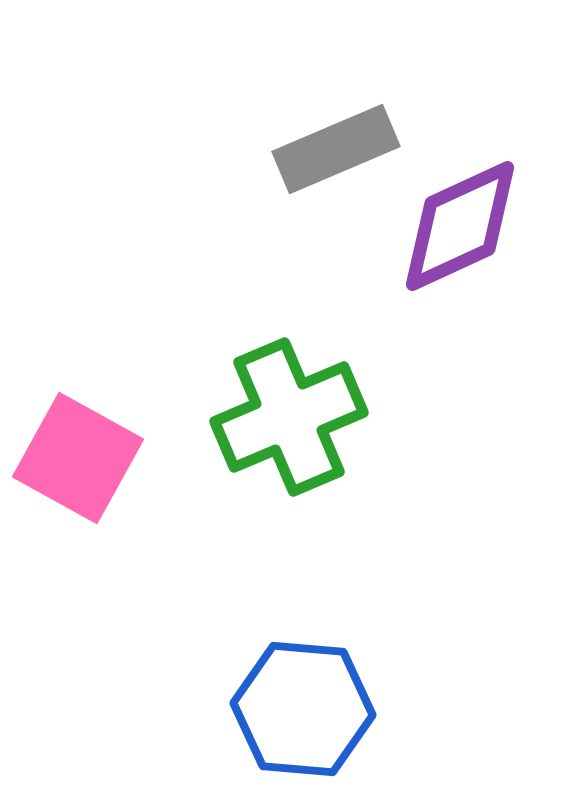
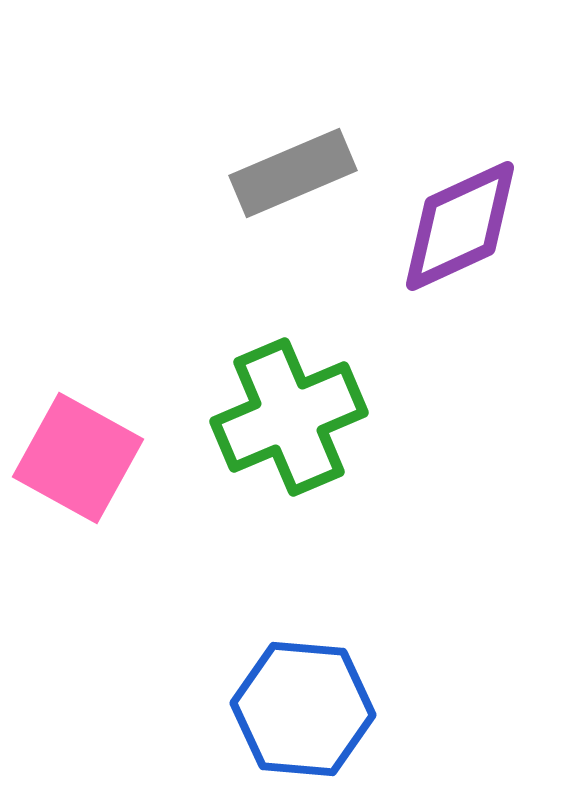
gray rectangle: moved 43 px left, 24 px down
